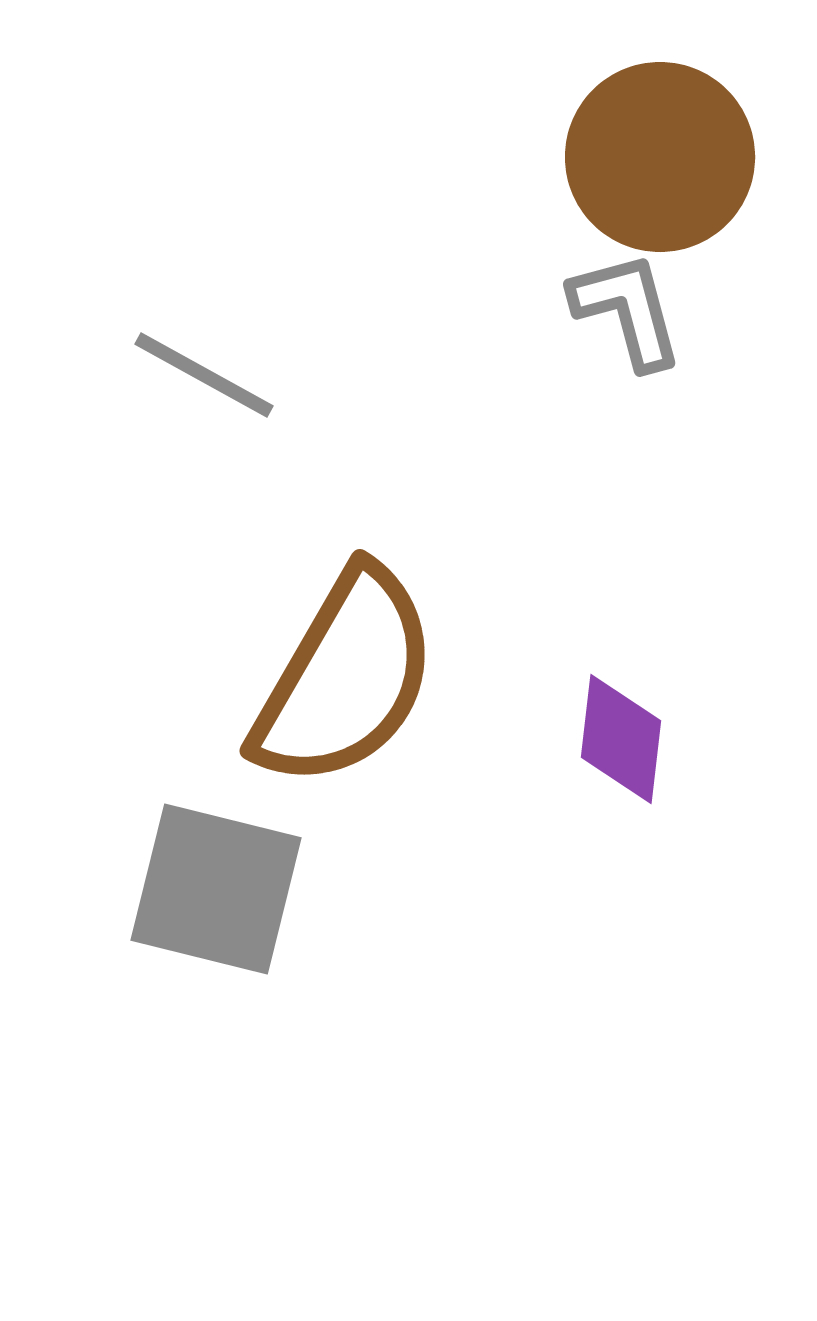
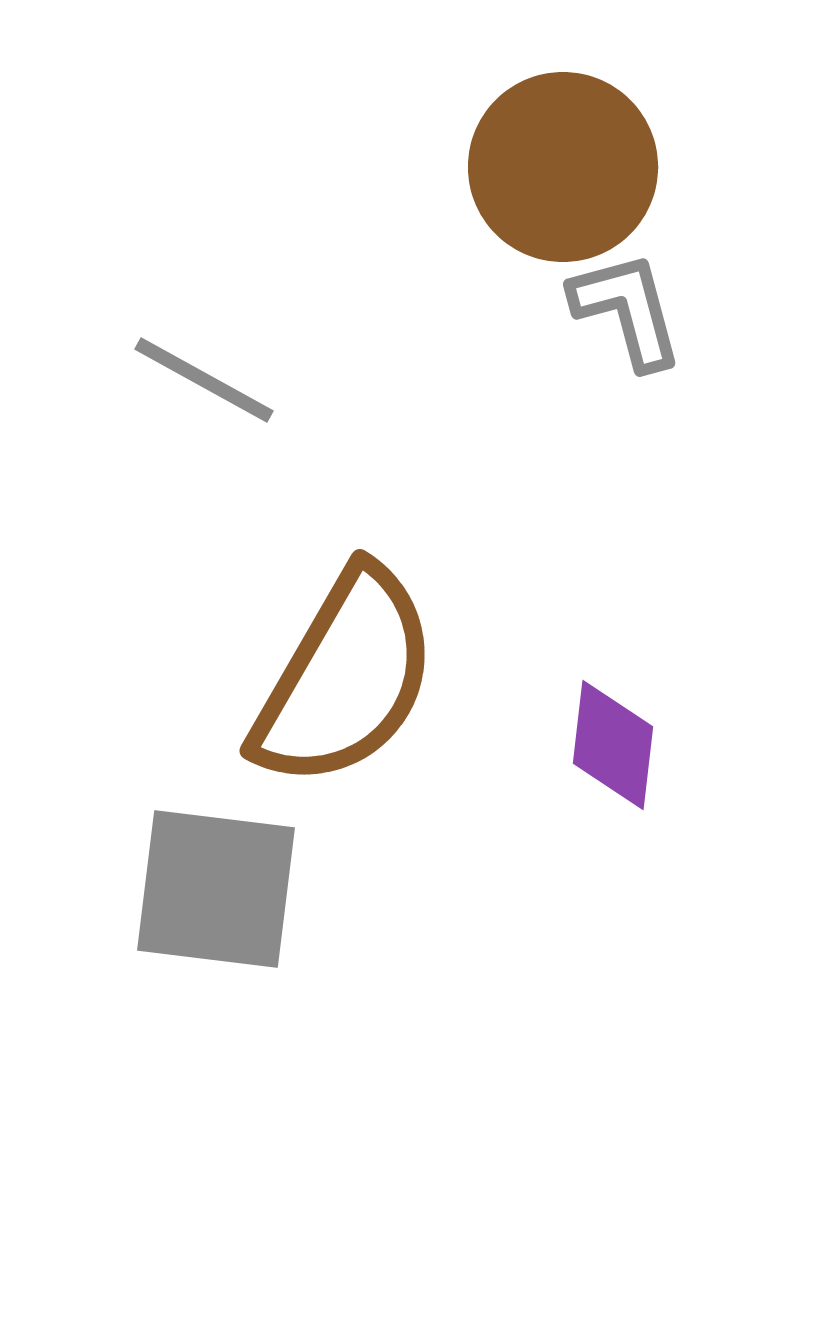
brown circle: moved 97 px left, 10 px down
gray line: moved 5 px down
purple diamond: moved 8 px left, 6 px down
gray square: rotated 7 degrees counterclockwise
